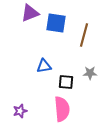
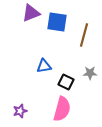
purple triangle: moved 1 px right
blue square: moved 1 px right, 1 px up
black square: rotated 21 degrees clockwise
pink semicircle: rotated 20 degrees clockwise
